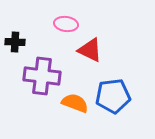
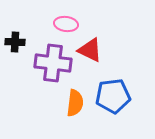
purple cross: moved 11 px right, 13 px up
orange semicircle: rotated 76 degrees clockwise
